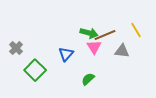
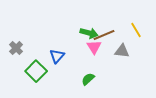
brown line: moved 1 px left
blue triangle: moved 9 px left, 2 px down
green square: moved 1 px right, 1 px down
